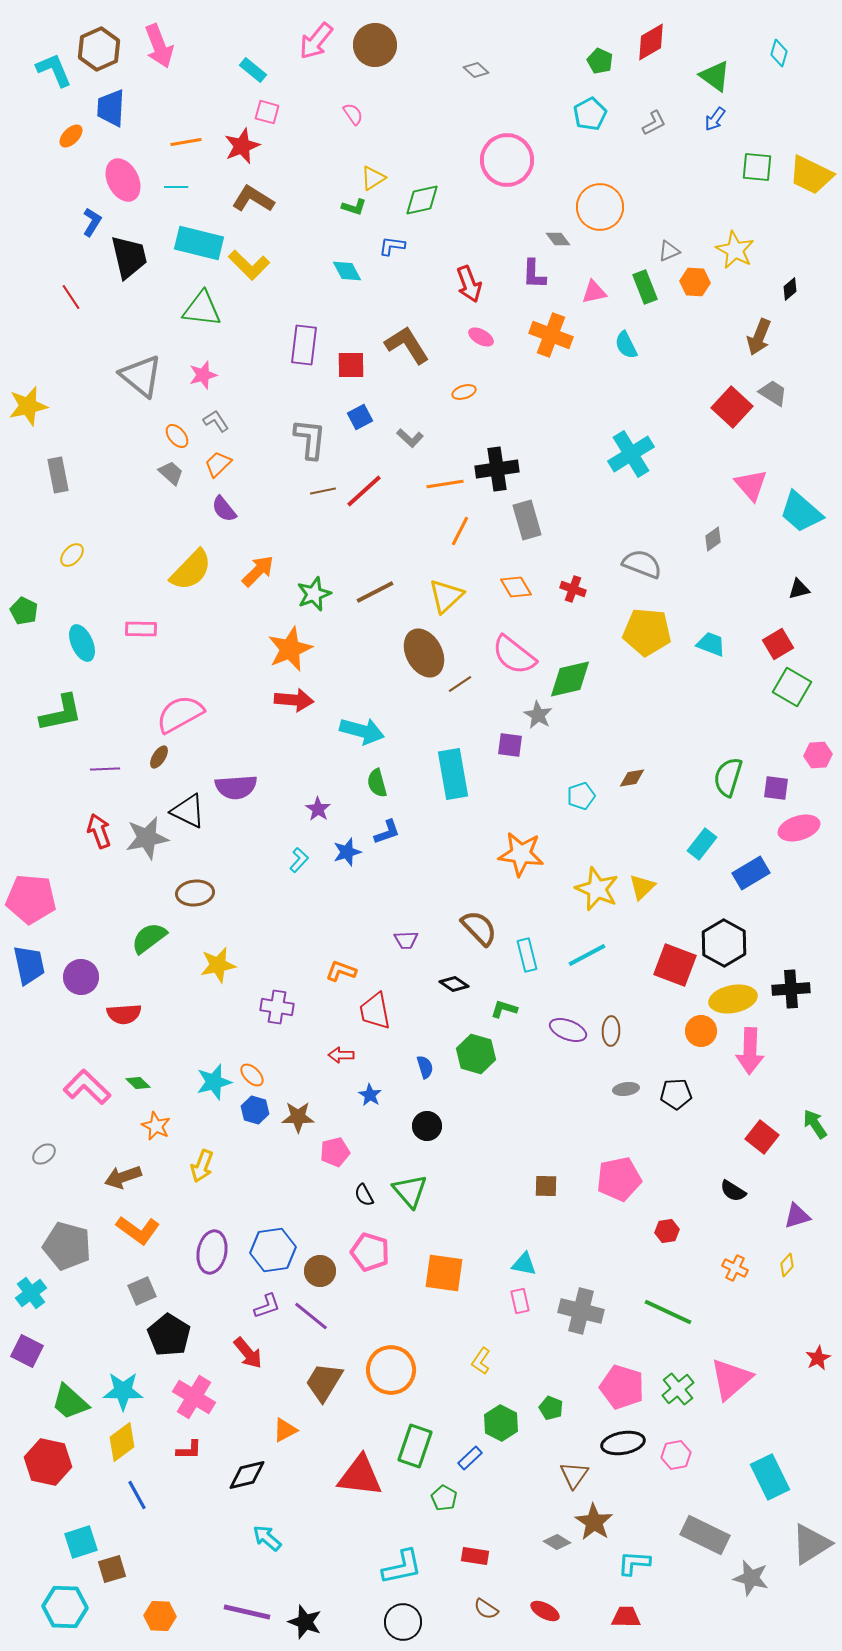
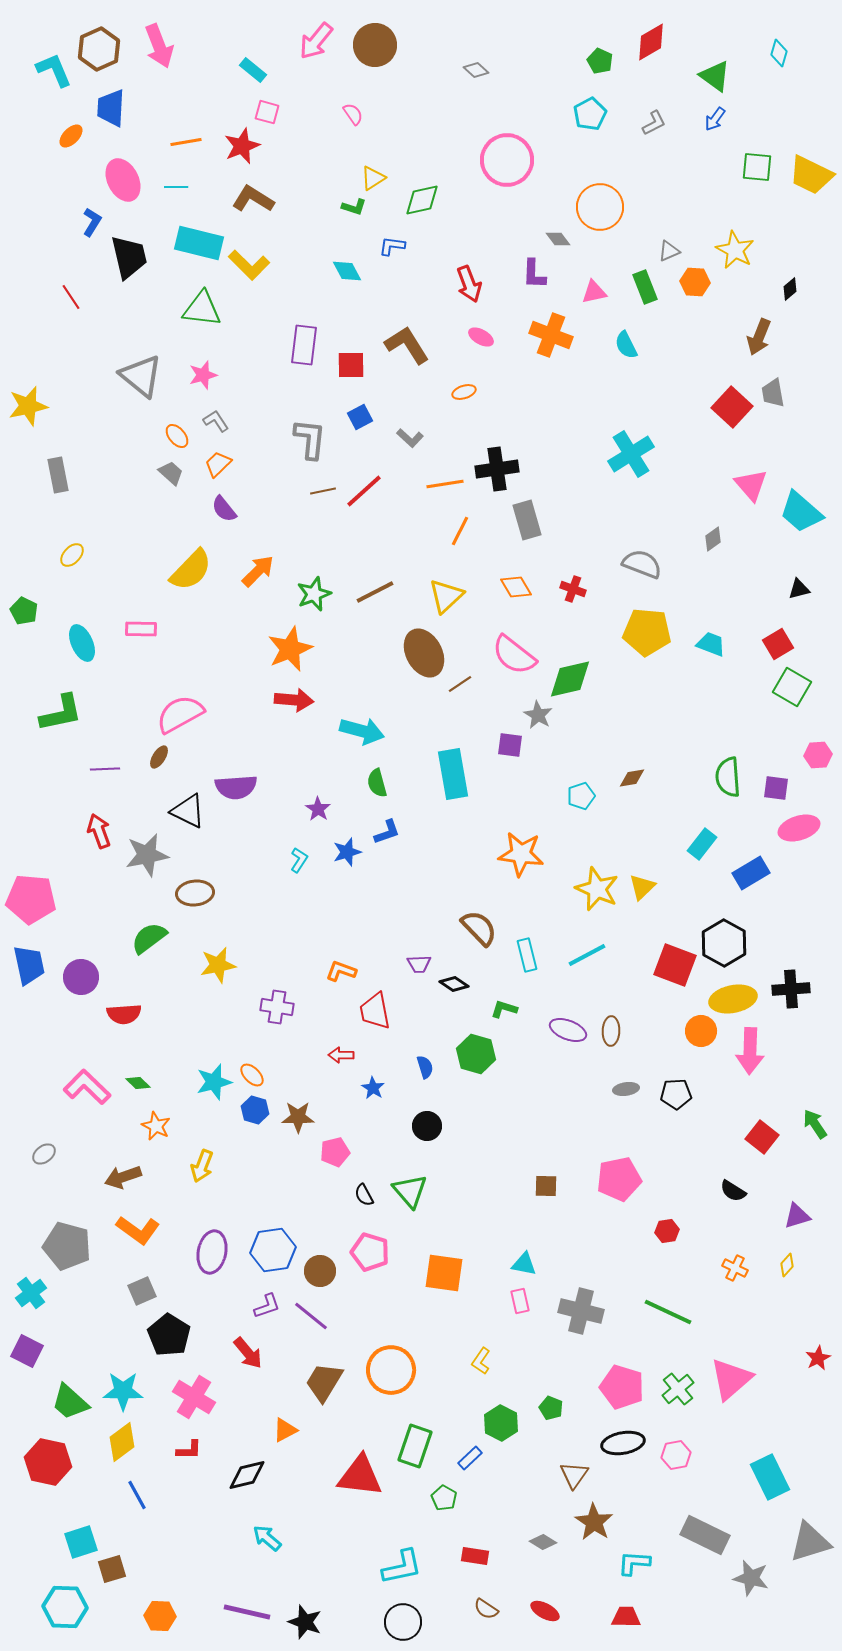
gray trapezoid at (773, 393): rotated 132 degrees counterclockwise
green semicircle at (728, 777): rotated 21 degrees counterclockwise
gray star at (147, 838): moved 17 px down
cyan L-shape at (299, 860): rotated 10 degrees counterclockwise
purple trapezoid at (406, 940): moved 13 px right, 24 px down
blue star at (370, 1095): moved 3 px right, 7 px up
gray diamond at (557, 1542): moved 14 px left
gray triangle at (811, 1544): moved 1 px left, 2 px up; rotated 15 degrees clockwise
